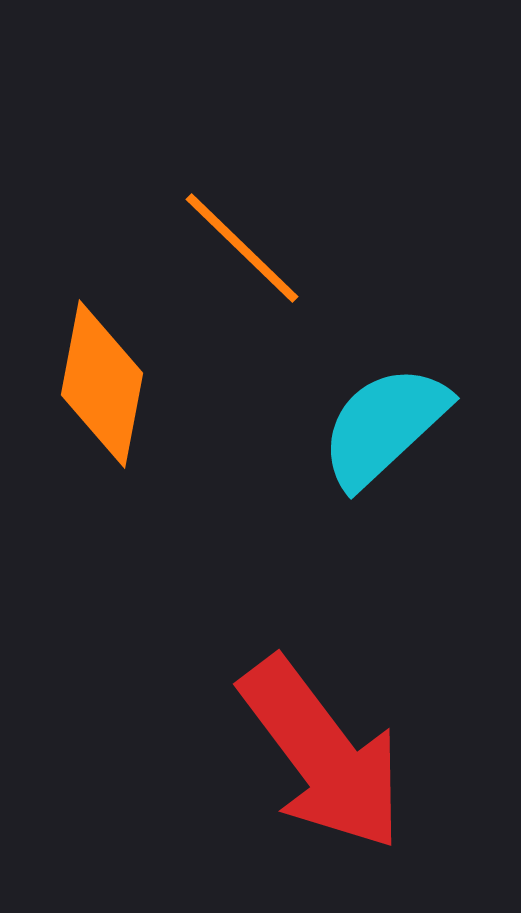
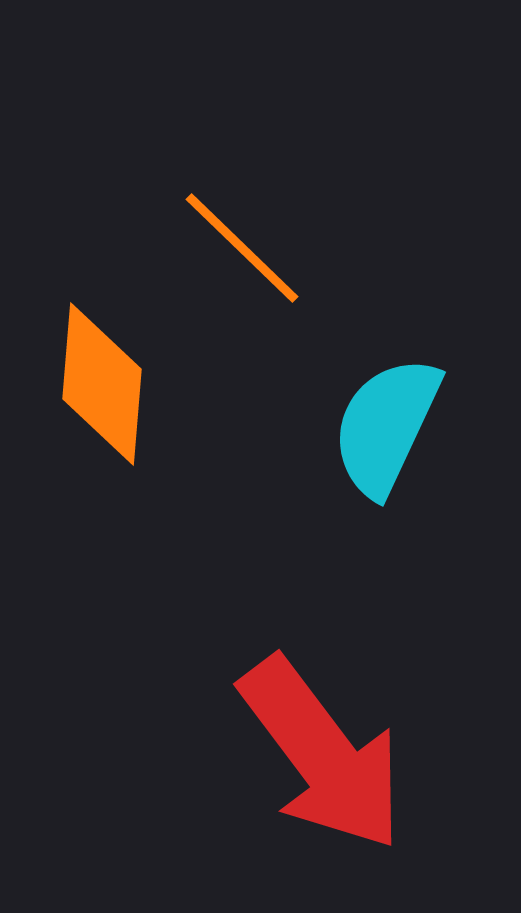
orange diamond: rotated 6 degrees counterclockwise
cyan semicircle: moved 2 px right; rotated 22 degrees counterclockwise
